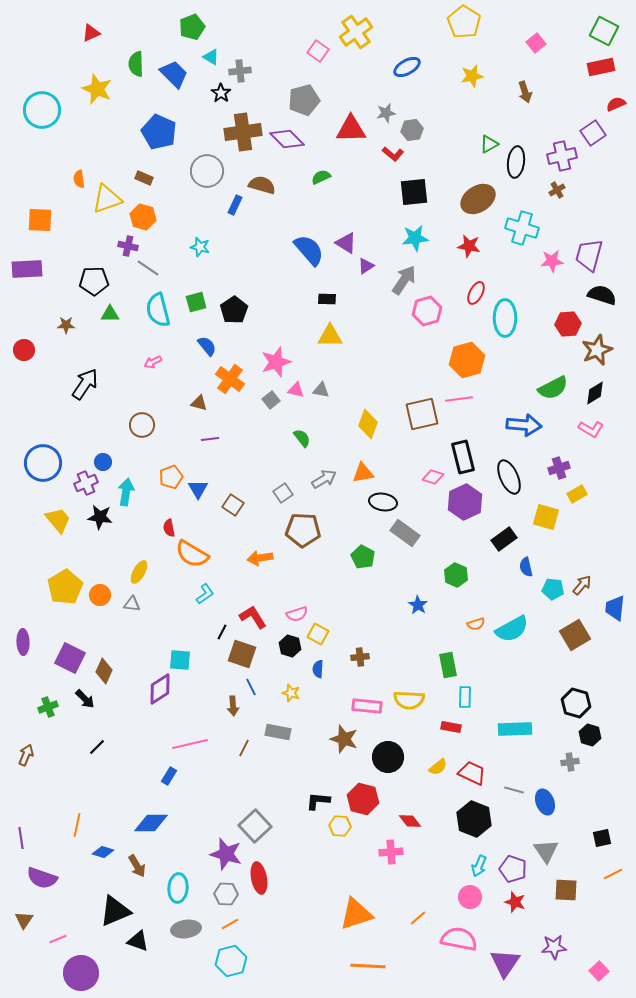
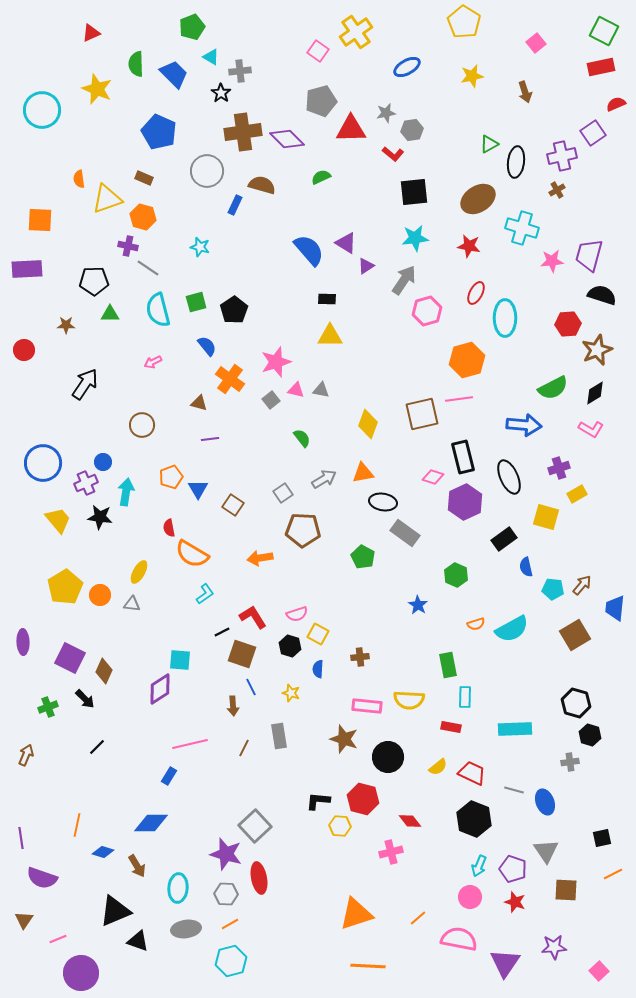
gray pentagon at (304, 100): moved 17 px right, 1 px down
black line at (222, 632): rotated 35 degrees clockwise
gray rectangle at (278, 732): moved 1 px right, 4 px down; rotated 70 degrees clockwise
pink cross at (391, 852): rotated 10 degrees counterclockwise
